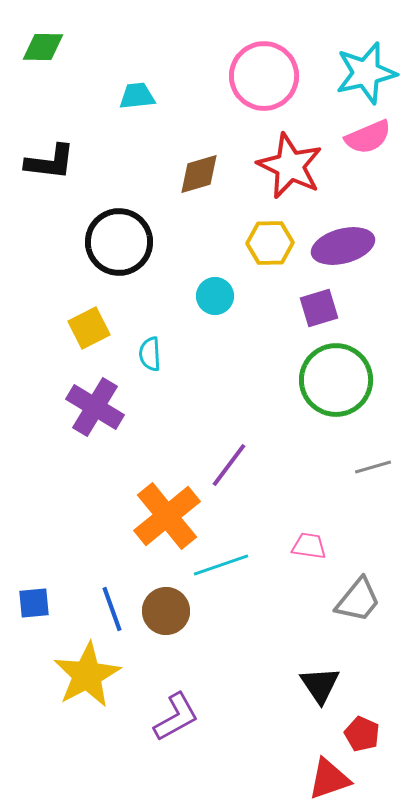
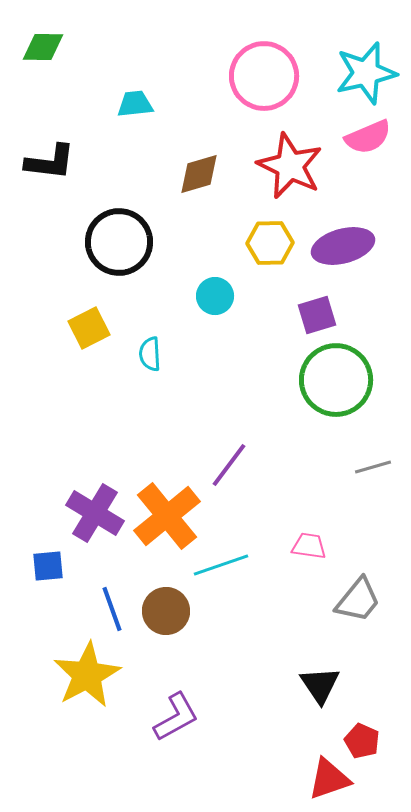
cyan trapezoid: moved 2 px left, 8 px down
purple square: moved 2 px left, 7 px down
purple cross: moved 106 px down
blue square: moved 14 px right, 37 px up
red pentagon: moved 7 px down
